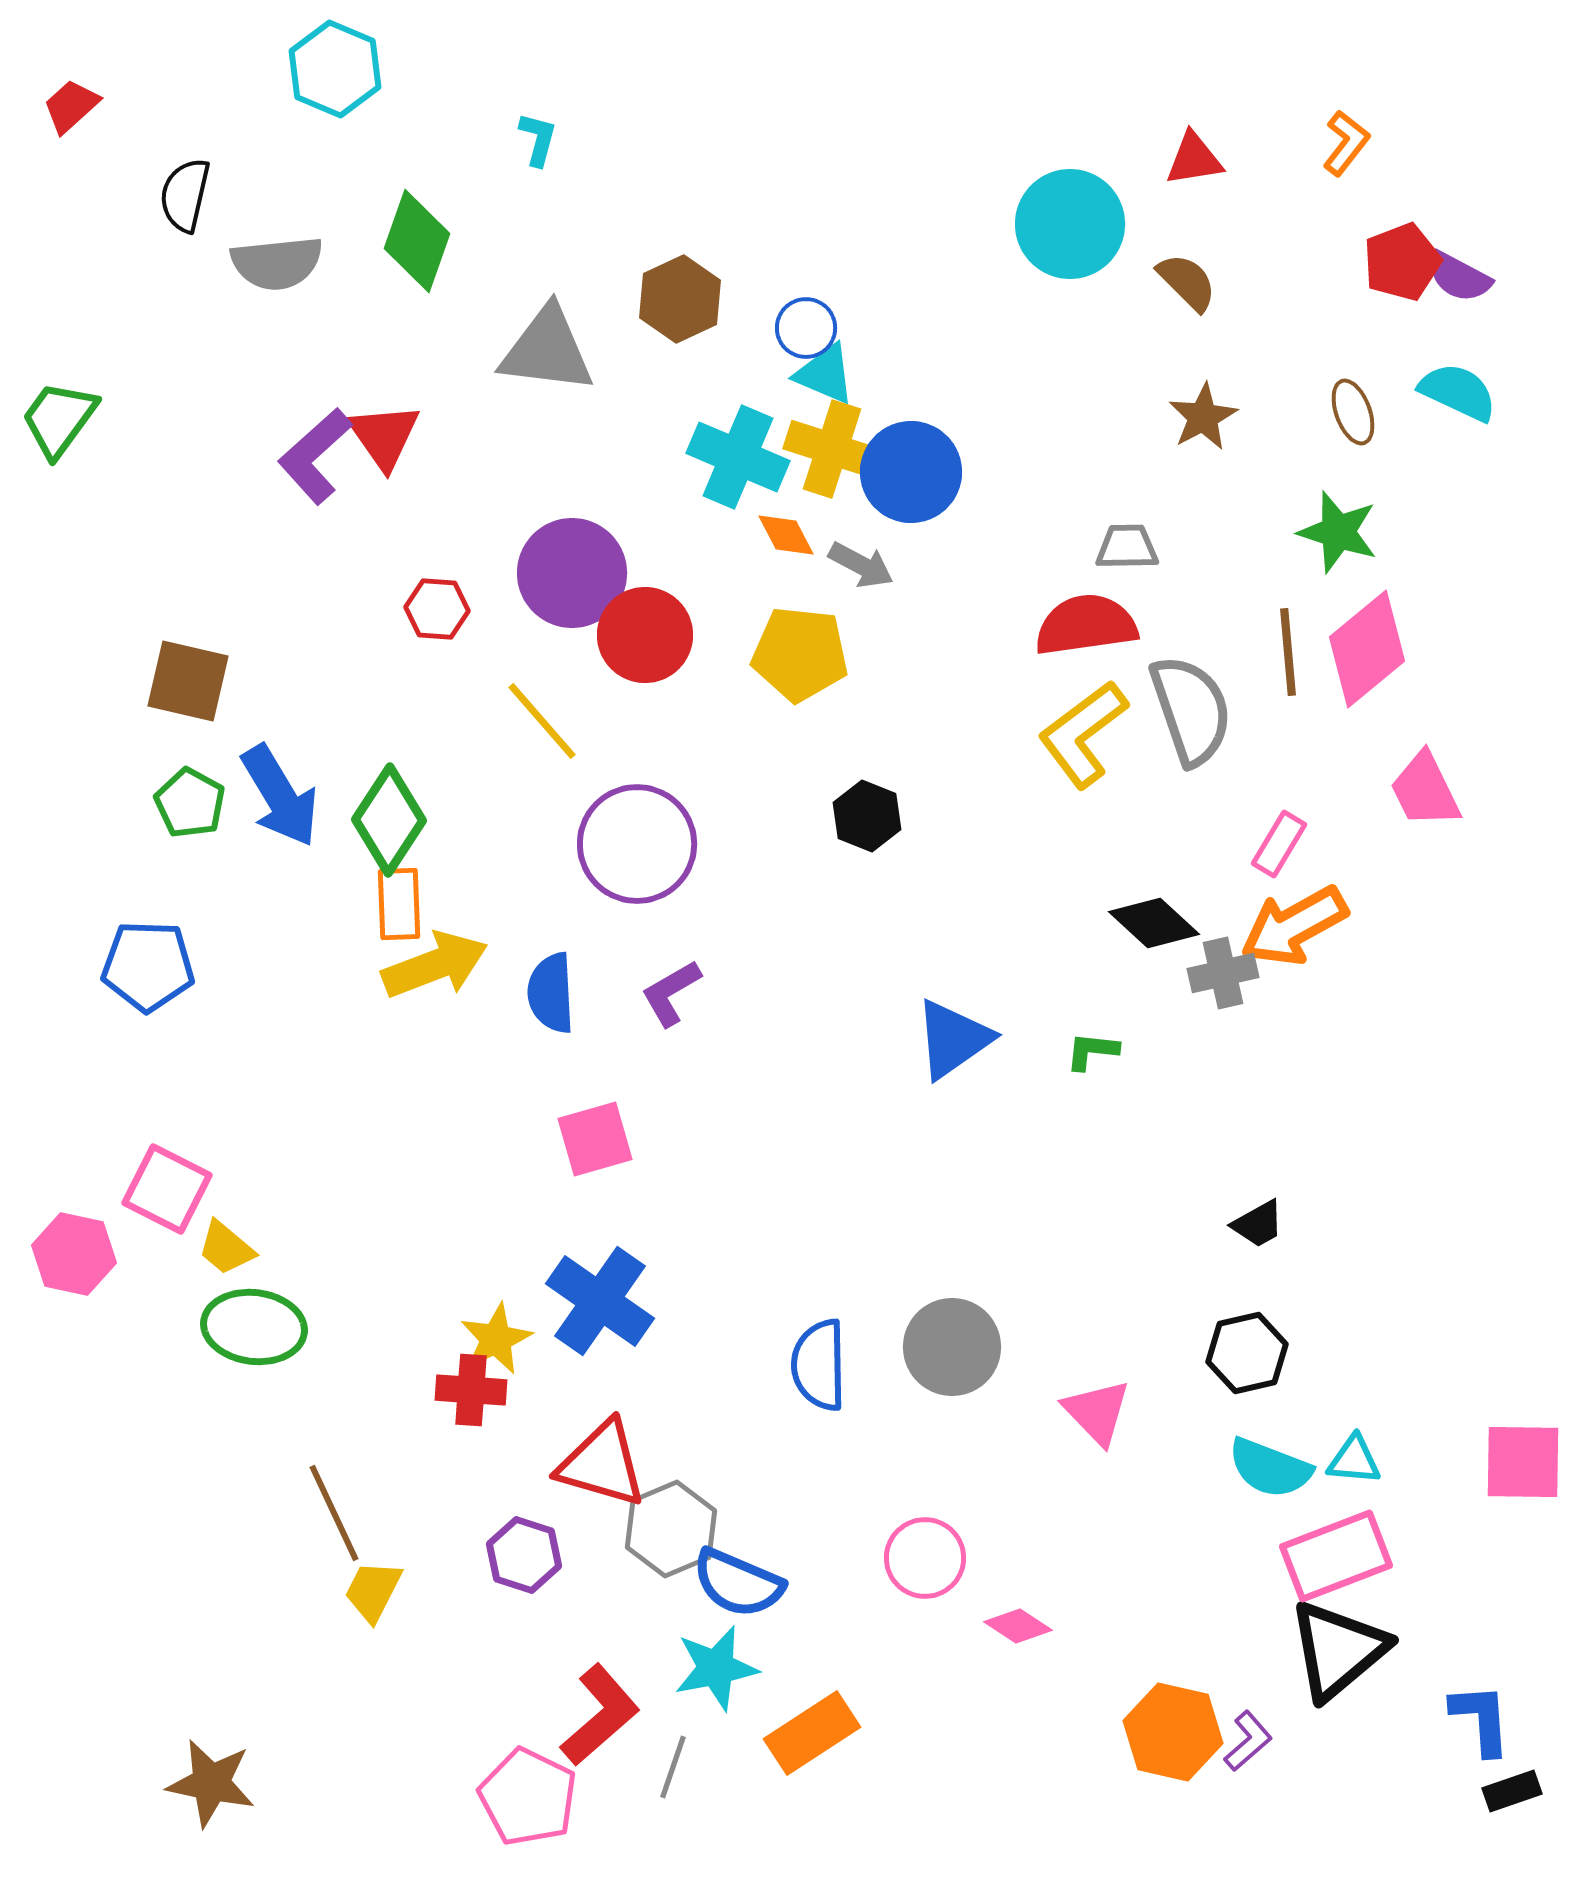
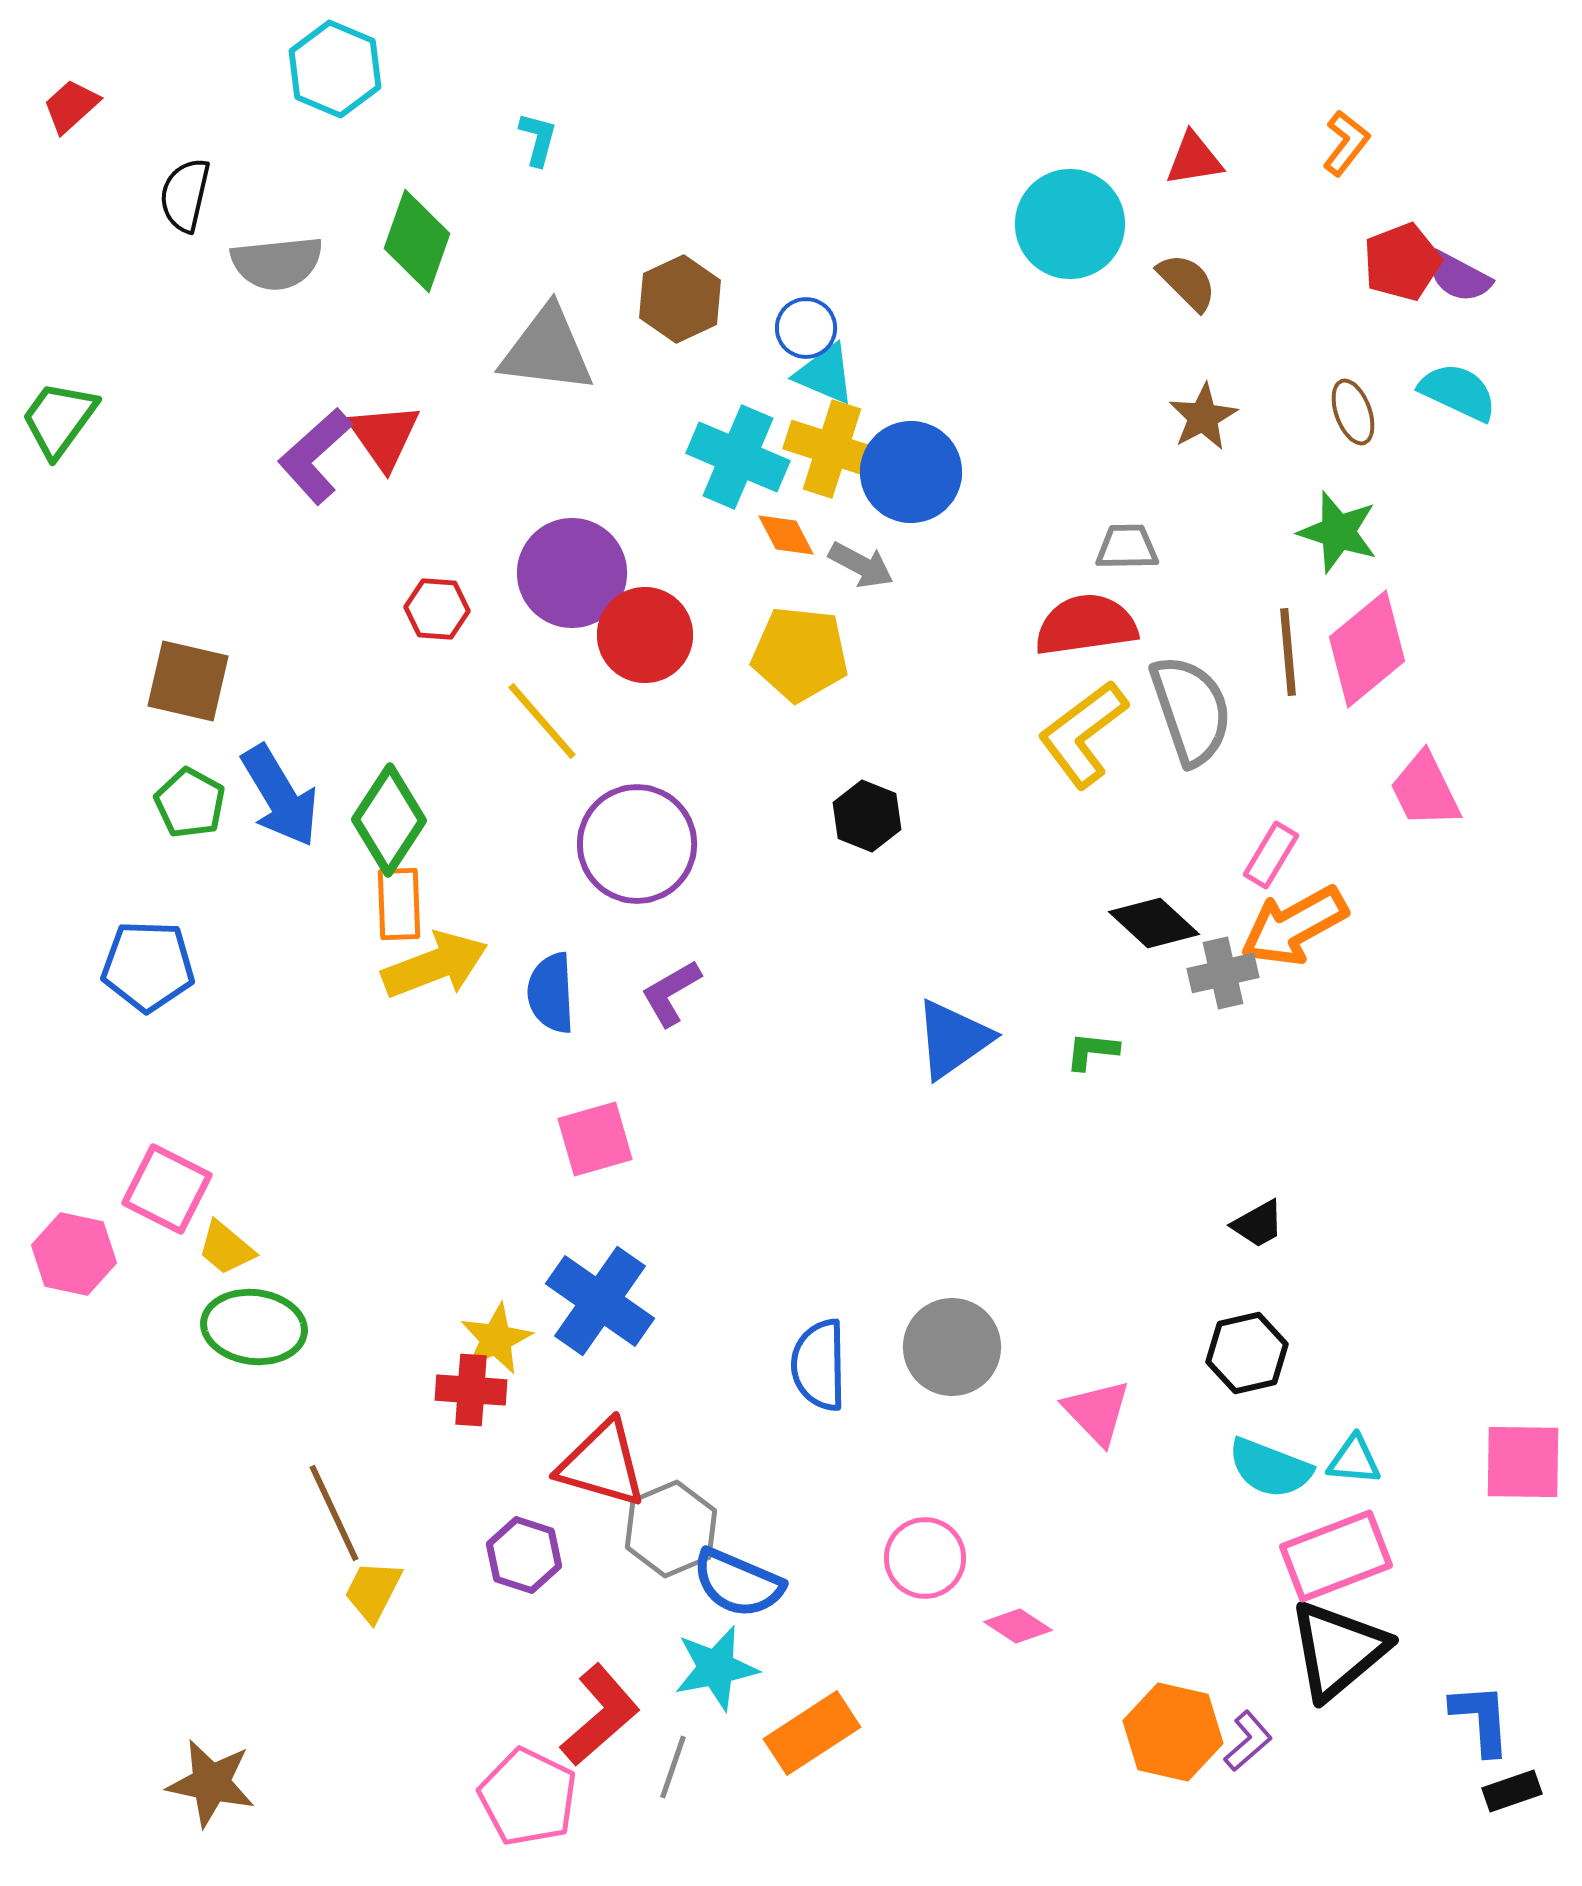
pink rectangle at (1279, 844): moved 8 px left, 11 px down
